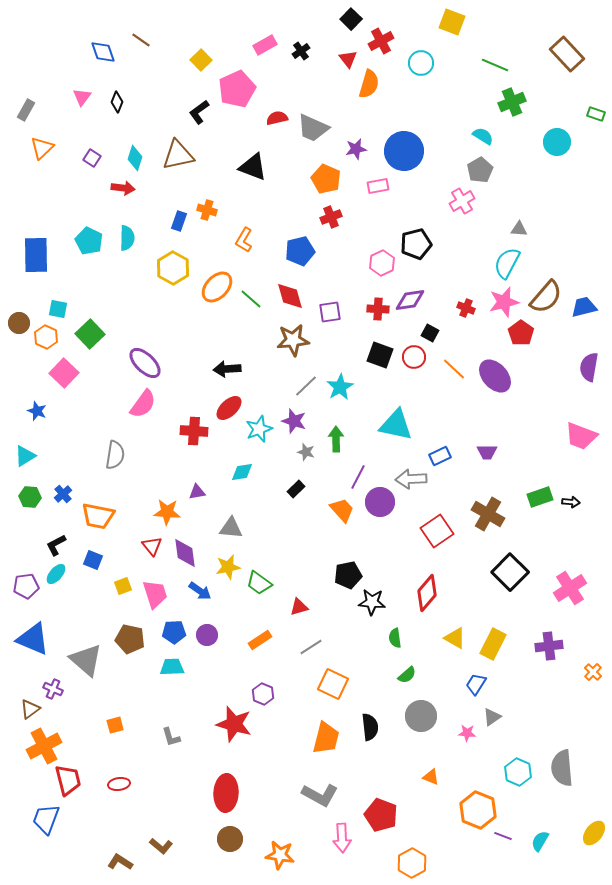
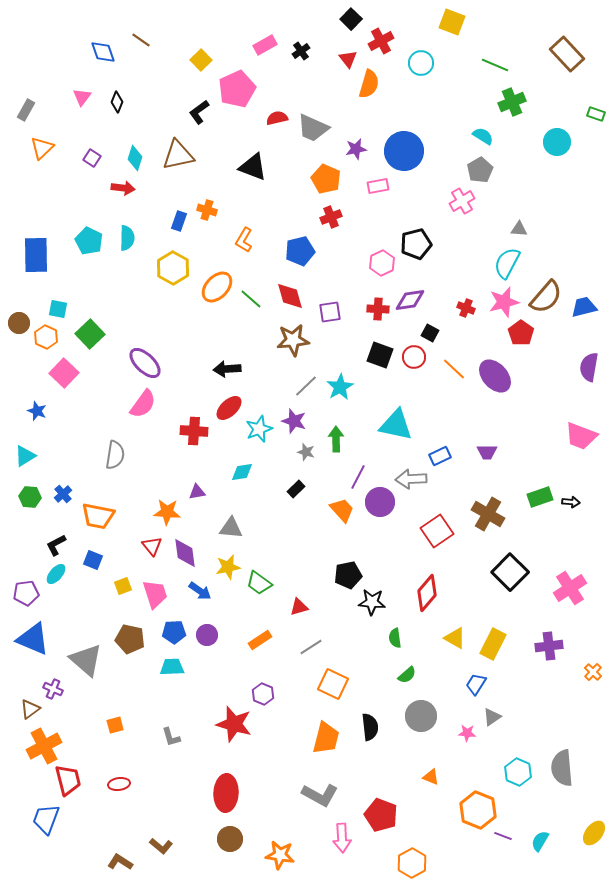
purple pentagon at (26, 586): moved 7 px down
